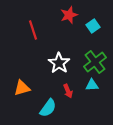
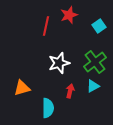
cyan square: moved 6 px right
red line: moved 13 px right, 4 px up; rotated 30 degrees clockwise
white star: rotated 20 degrees clockwise
cyan triangle: moved 1 px right, 1 px down; rotated 24 degrees counterclockwise
red arrow: moved 2 px right; rotated 144 degrees counterclockwise
cyan semicircle: rotated 36 degrees counterclockwise
